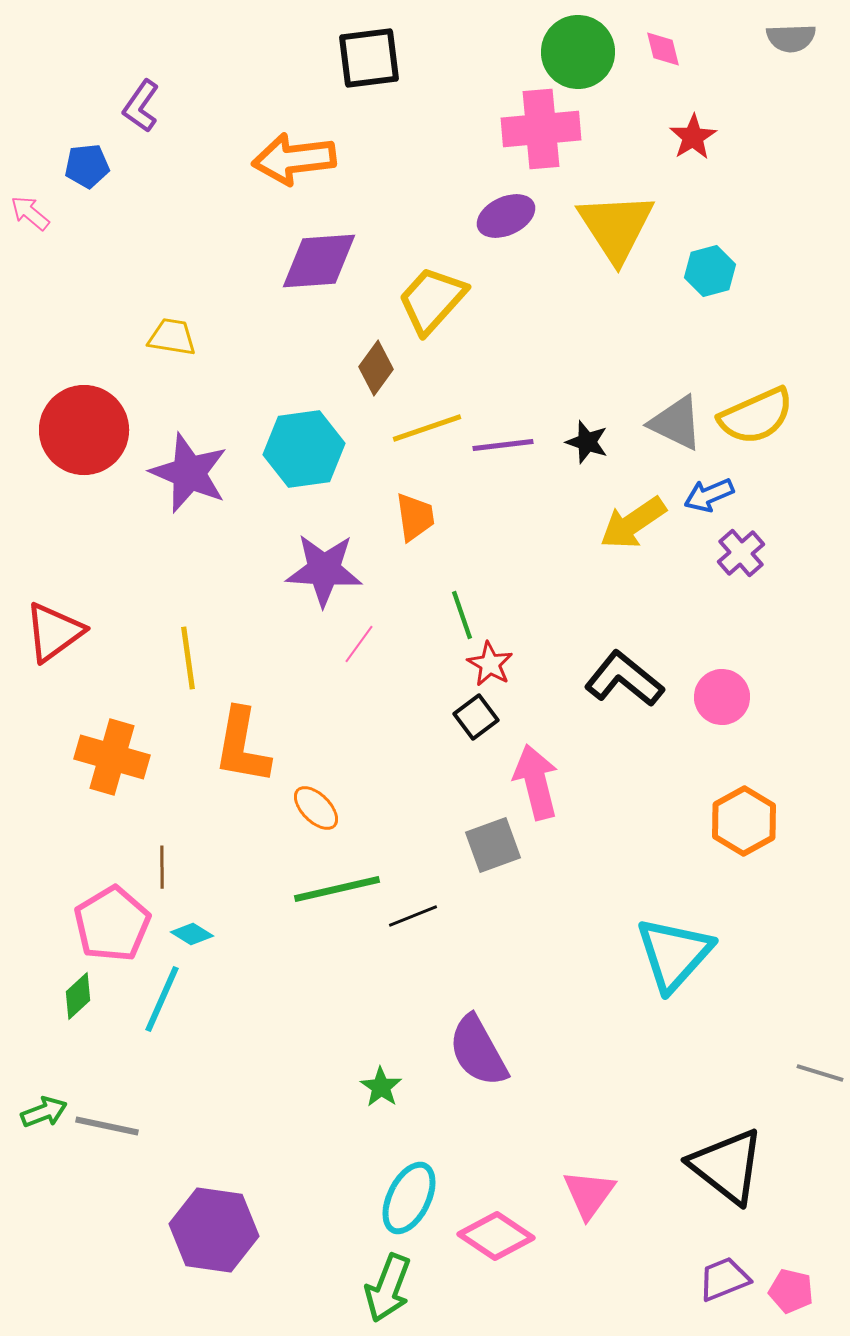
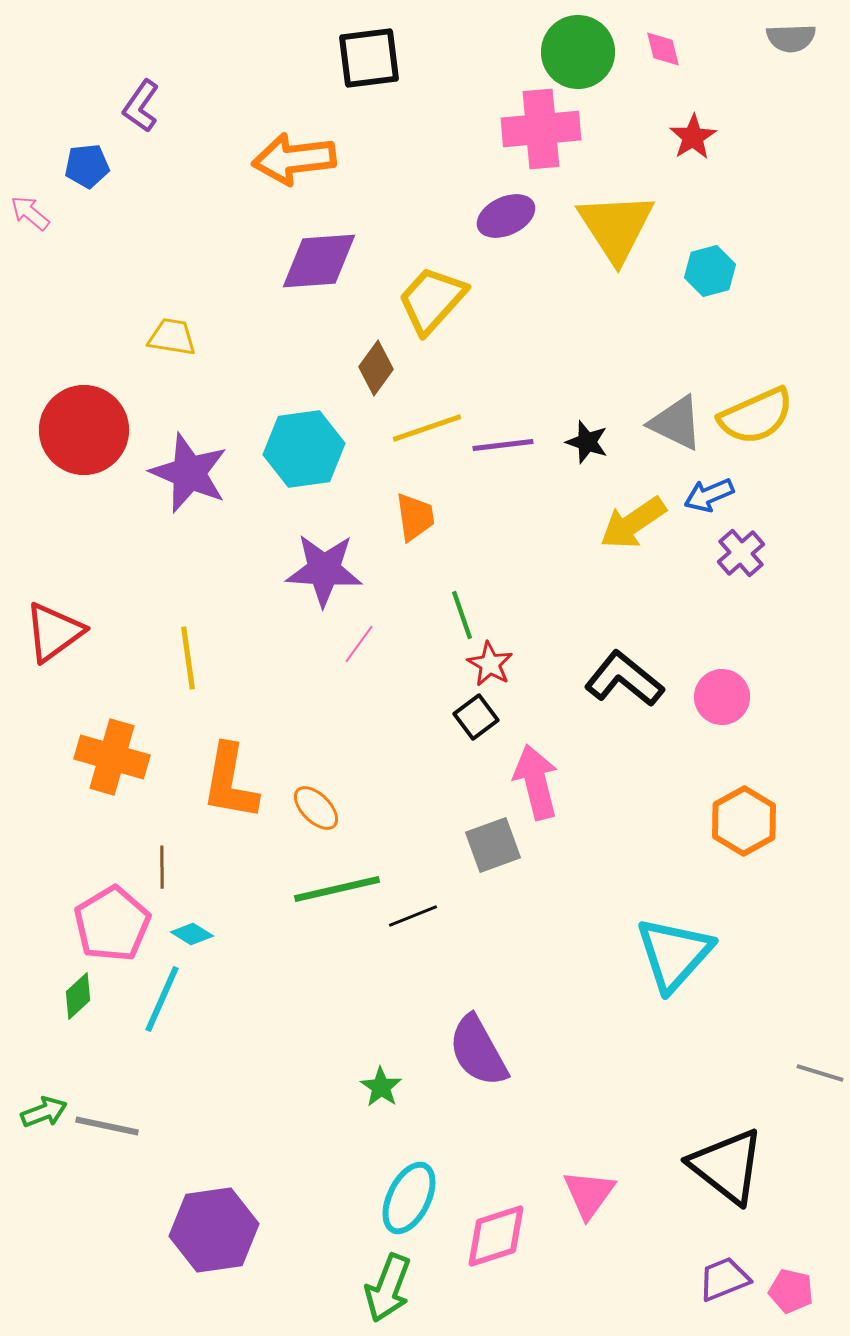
orange L-shape at (242, 746): moved 12 px left, 36 px down
purple hexagon at (214, 1230): rotated 16 degrees counterclockwise
pink diamond at (496, 1236): rotated 52 degrees counterclockwise
